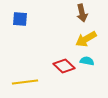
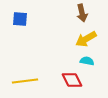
red diamond: moved 8 px right, 14 px down; rotated 20 degrees clockwise
yellow line: moved 1 px up
